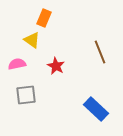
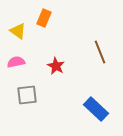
yellow triangle: moved 14 px left, 9 px up
pink semicircle: moved 1 px left, 2 px up
gray square: moved 1 px right
